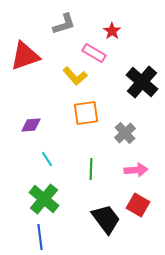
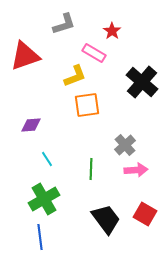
yellow L-shape: rotated 70 degrees counterclockwise
orange square: moved 1 px right, 8 px up
gray cross: moved 12 px down
green cross: rotated 20 degrees clockwise
red square: moved 7 px right, 9 px down
